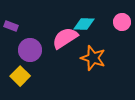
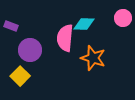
pink circle: moved 1 px right, 4 px up
pink semicircle: rotated 52 degrees counterclockwise
